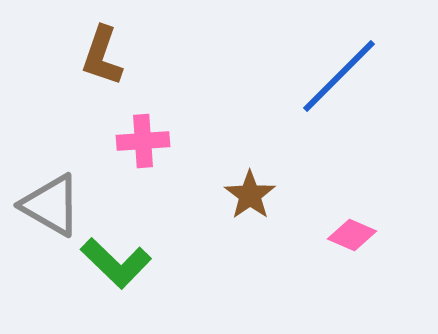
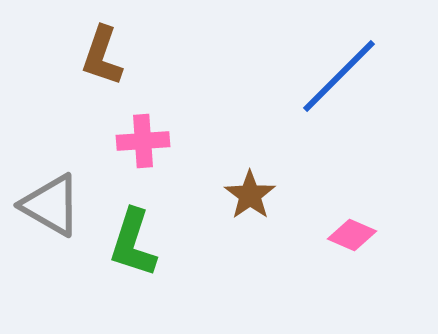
green L-shape: moved 17 px right, 20 px up; rotated 64 degrees clockwise
